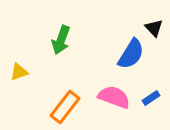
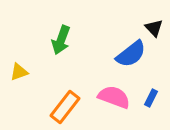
blue semicircle: rotated 20 degrees clockwise
blue rectangle: rotated 30 degrees counterclockwise
